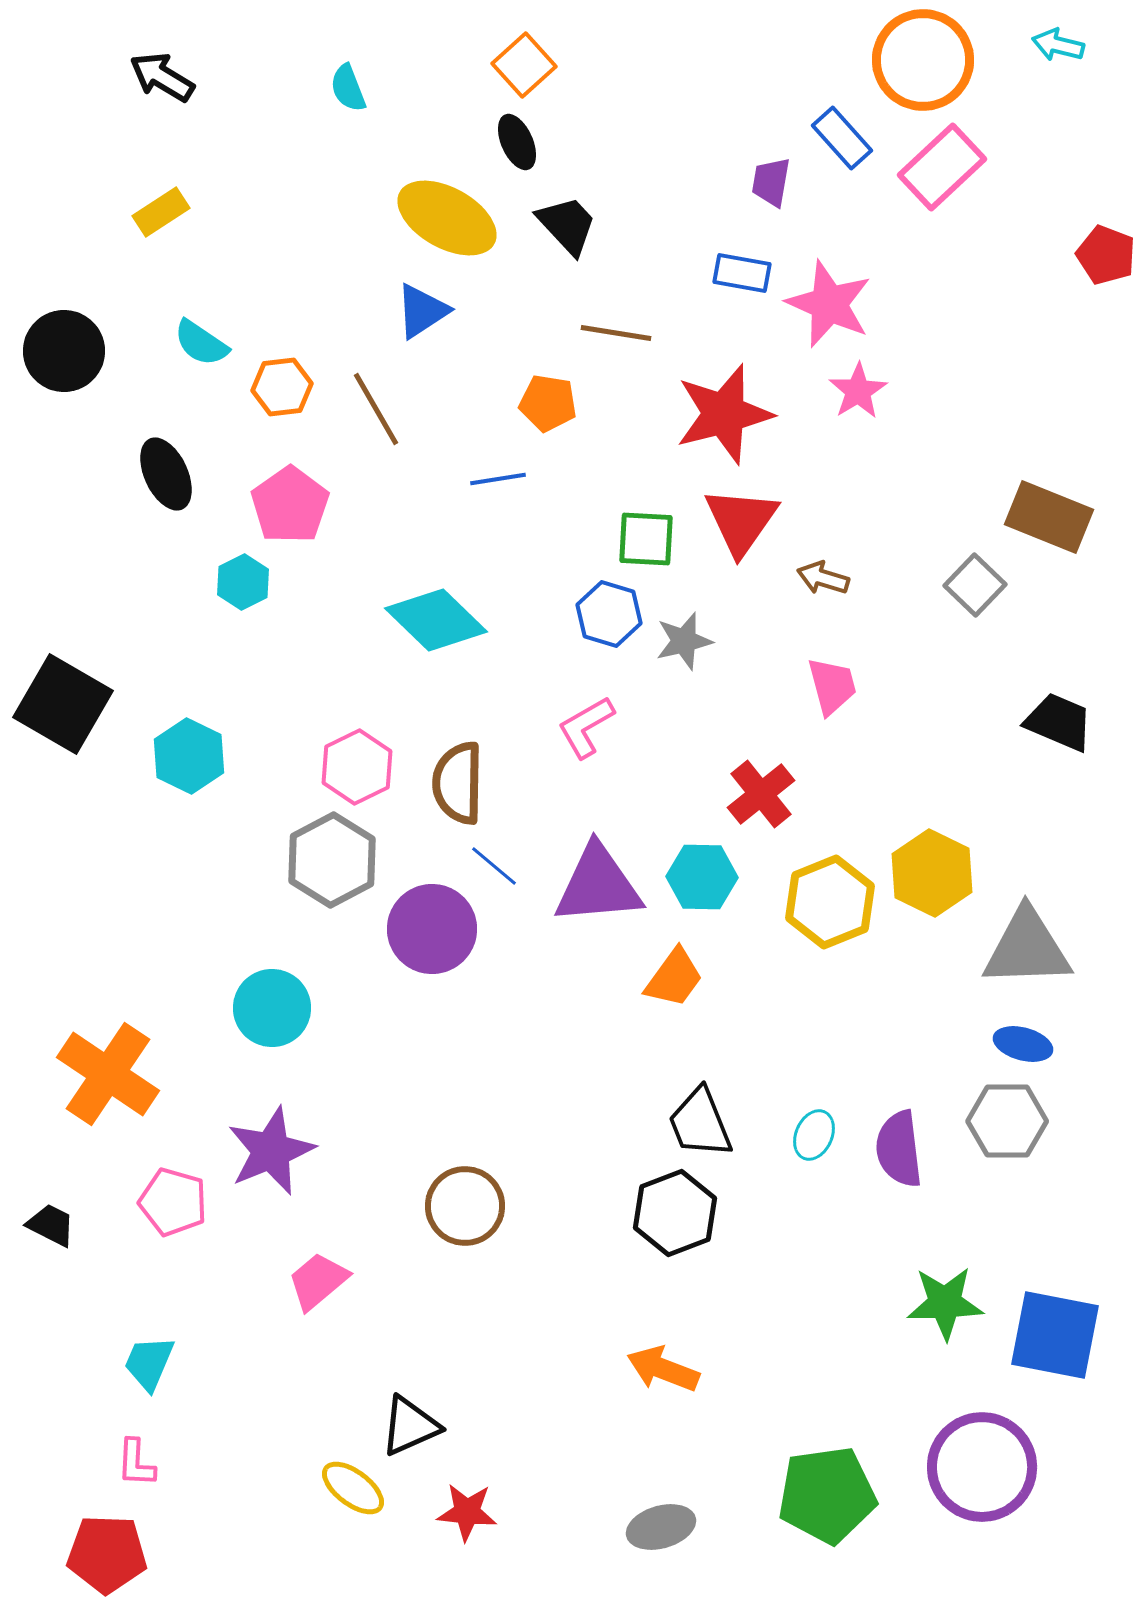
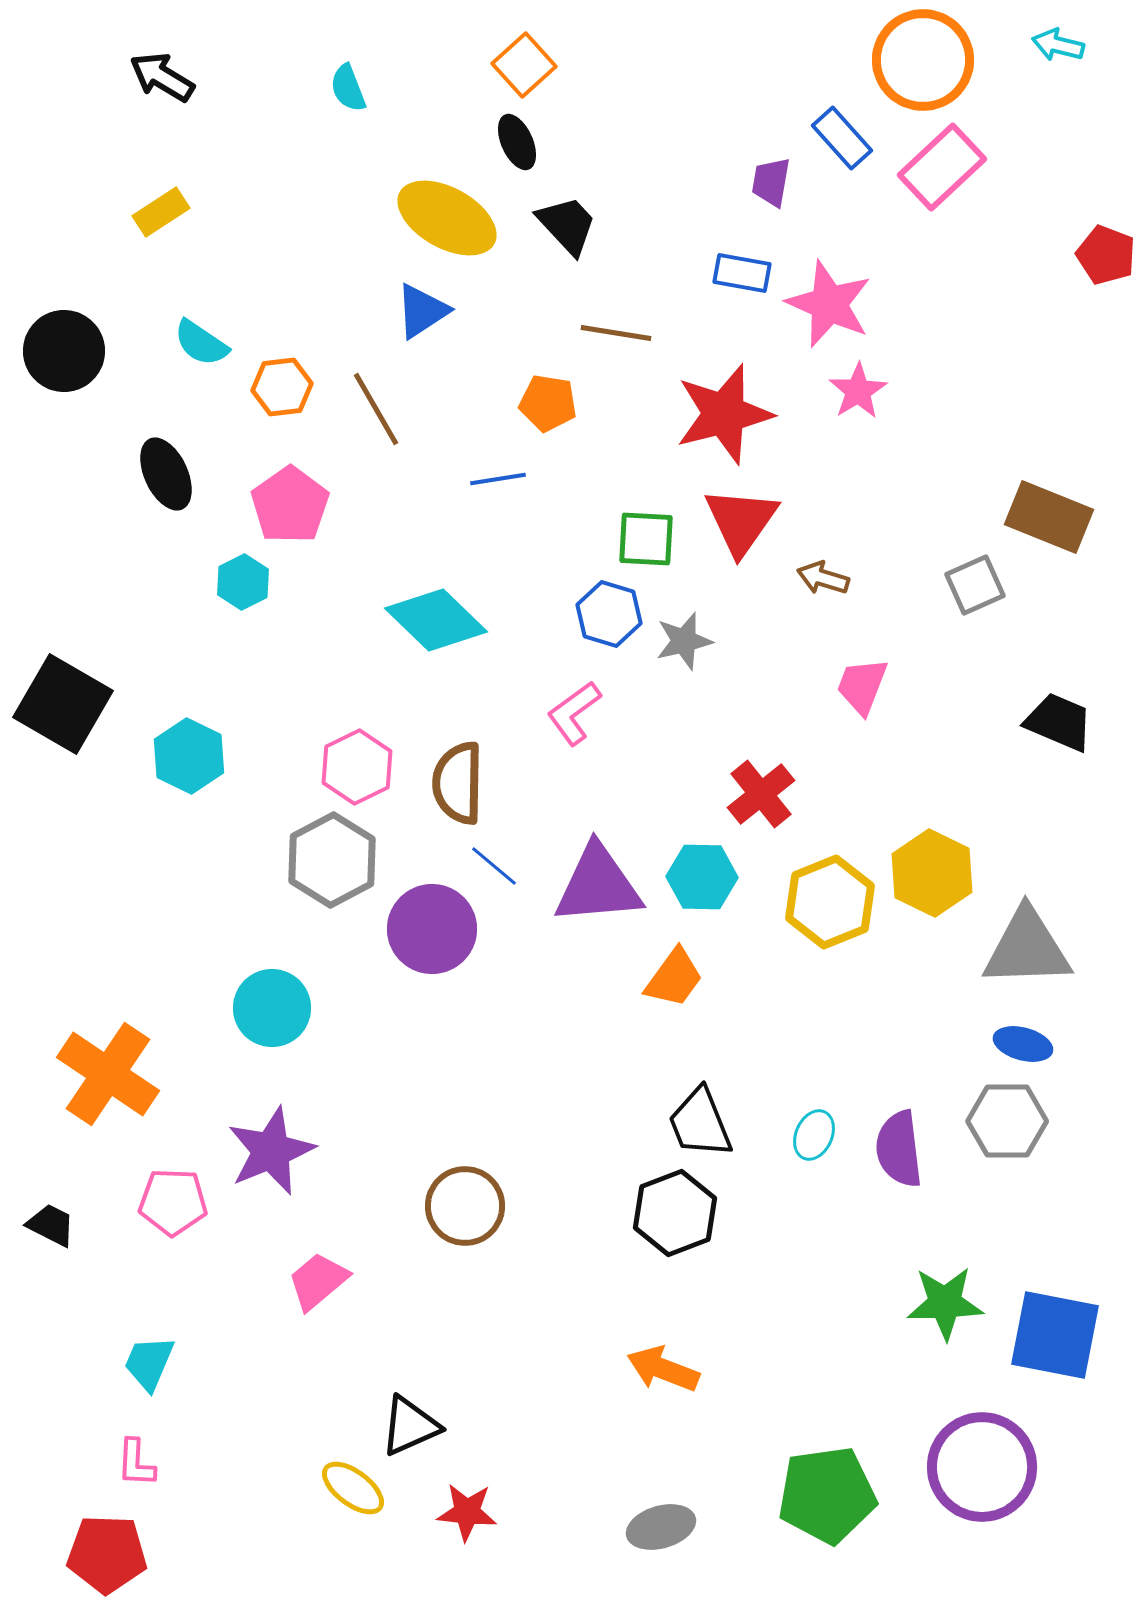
gray square at (975, 585): rotated 22 degrees clockwise
pink trapezoid at (832, 686): moved 30 px right; rotated 144 degrees counterclockwise
pink L-shape at (586, 727): moved 12 px left, 14 px up; rotated 6 degrees counterclockwise
pink pentagon at (173, 1202): rotated 14 degrees counterclockwise
